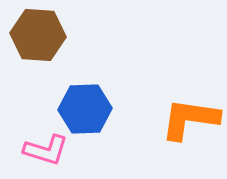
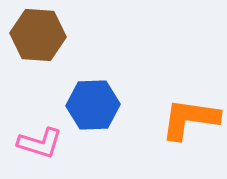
blue hexagon: moved 8 px right, 4 px up
pink L-shape: moved 6 px left, 7 px up
